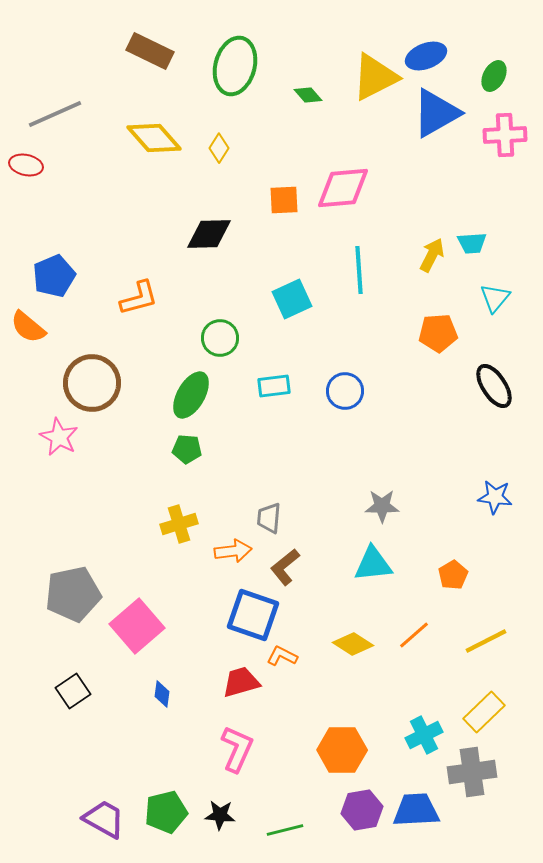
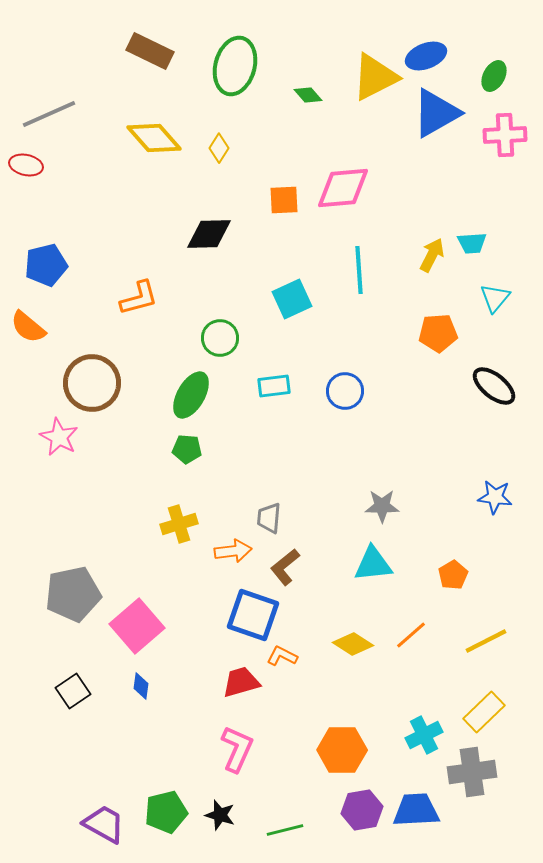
gray line at (55, 114): moved 6 px left
blue pentagon at (54, 276): moved 8 px left, 11 px up; rotated 9 degrees clockwise
black ellipse at (494, 386): rotated 18 degrees counterclockwise
orange line at (414, 635): moved 3 px left
blue diamond at (162, 694): moved 21 px left, 8 px up
black star at (220, 815): rotated 12 degrees clockwise
purple trapezoid at (104, 819): moved 5 px down
